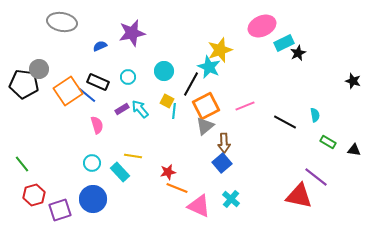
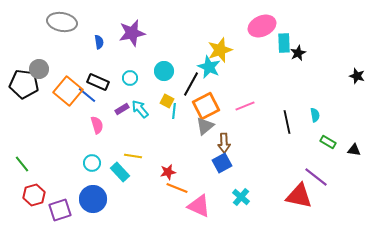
cyan rectangle at (284, 43): rotated 66 degrees counterclockwise
blue semicircle at (100, 46): moved 1 px left, 4 px up; rotated 104 degrees clockwise
cyan circle at (128, 77): moved 2 px right, 1 px down
black star at (353, 81): moved 4 px right, 5 px up
orange square at (68, 91): rotated 16 degrees counterclockwise
black line at (285, 122): moved 2 px right; rotated 50 degrees clockwise
blue square at (222, 163): rotated 12 degrees clockwise
cyan cross at (231, 199): moved 10 px right, 2 px up
